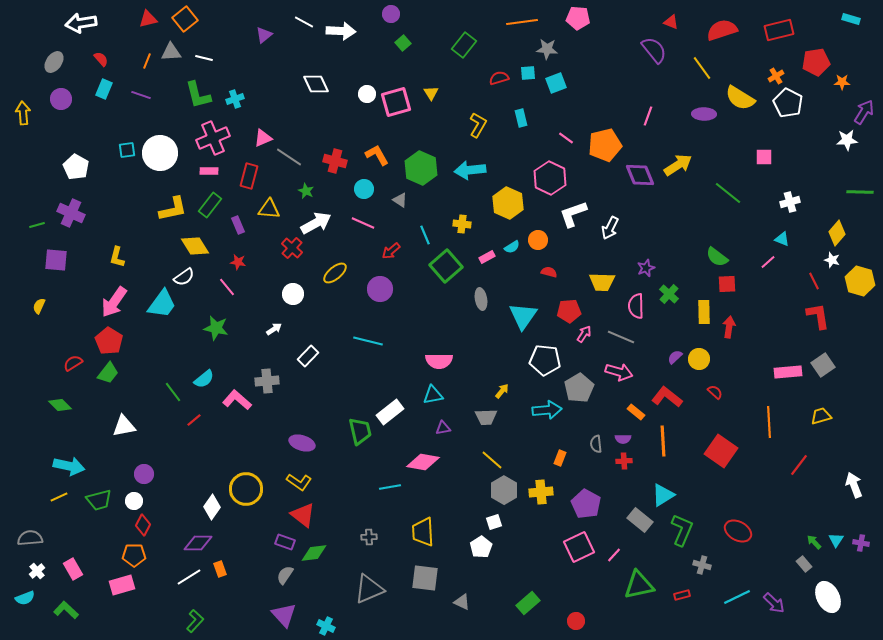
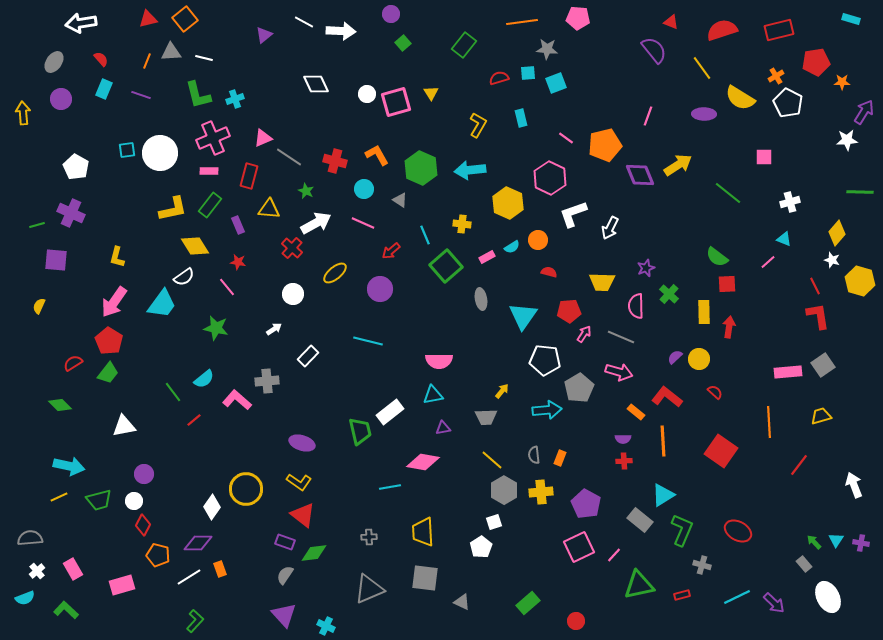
cyan triangle at (782, 239): moved 2 px right
red line at (814, 281): moved 1 px right, 5 px down
gray semicircle at (596, 444): moved 62 px left, 11 px down
orange pentagon at (134, 555): moved 24 px right; rotated 15 degrees clockwise
